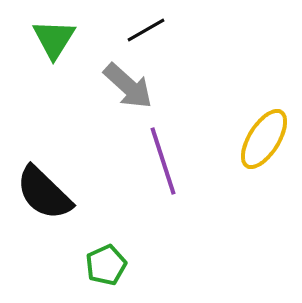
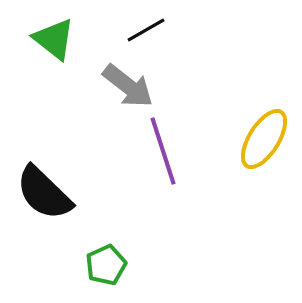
green triangle: rotated 24 degrees counterclockwise
gray arrow: rotated 4 degrees counterclockwise
purple line: moved 10 px up
